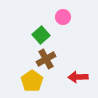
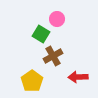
pink circle: moved 6 px left, 2 px down
green square: moved 1 px up; rotated 18 degrees counterclockwise
brown cross: moved 7 px right, 3 px up
